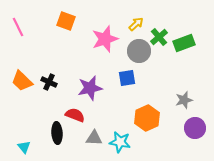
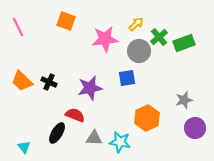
pink star: rotated 12 degrees clockwise
black ellipse: rotated 35 degrees clockwise
